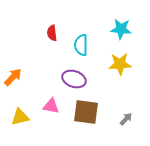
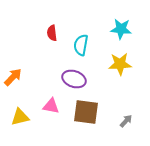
cyan semicircle: rotated 10 degrees clockwise
gray arrow: moved 2 px down
